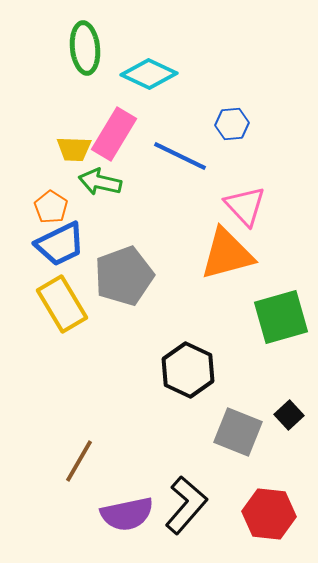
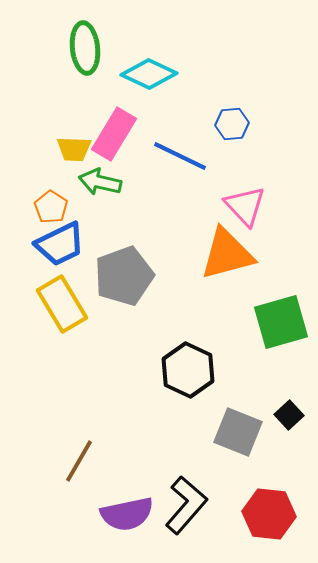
green square: moved 5 px down
